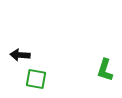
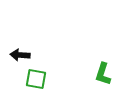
green L-shape: moved 2 px left, 4 px down
